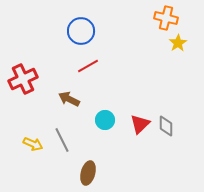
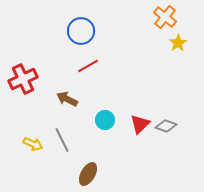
orange cross: moved 1 px left, 1 px up; rotated 25 degrees clockwise
brown arrow: moved 2 px left
gray diamond: rotated 70 degrees counterclockwise
brown ellipse: moved 1 px down; rotated 15 degrees clockwise
